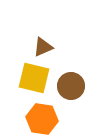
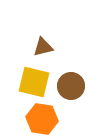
brown triangle: rotated 10 degrees clockwise
yellow square: moved 4 px down
